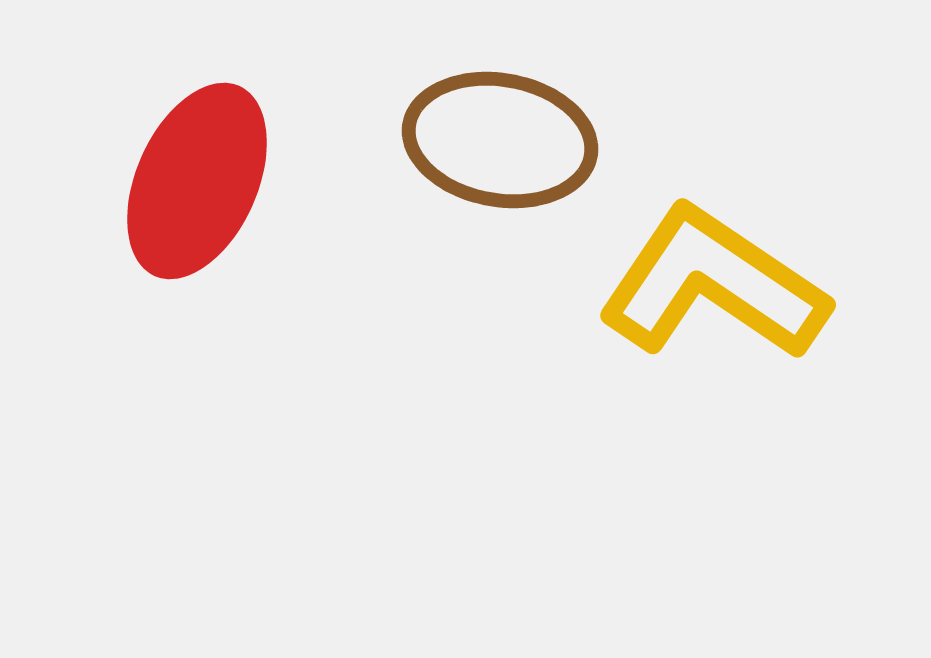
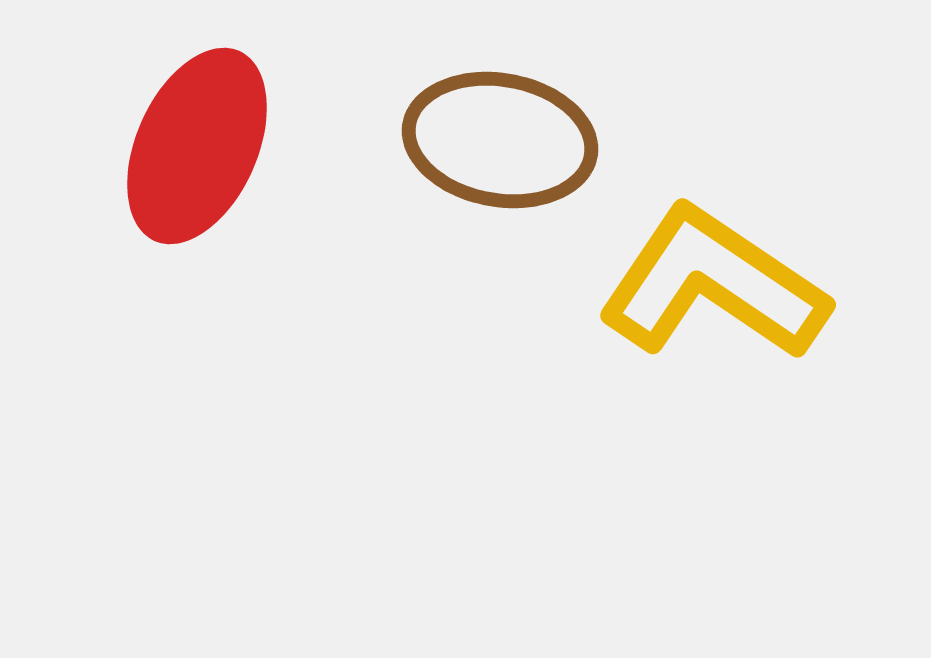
red ellipse: moved 35 px up
